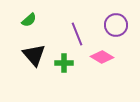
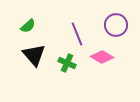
green semicircle: moved 1 px left, 6 px down
green cross: moved 3 px right; rotated 24 degrees clockwise
